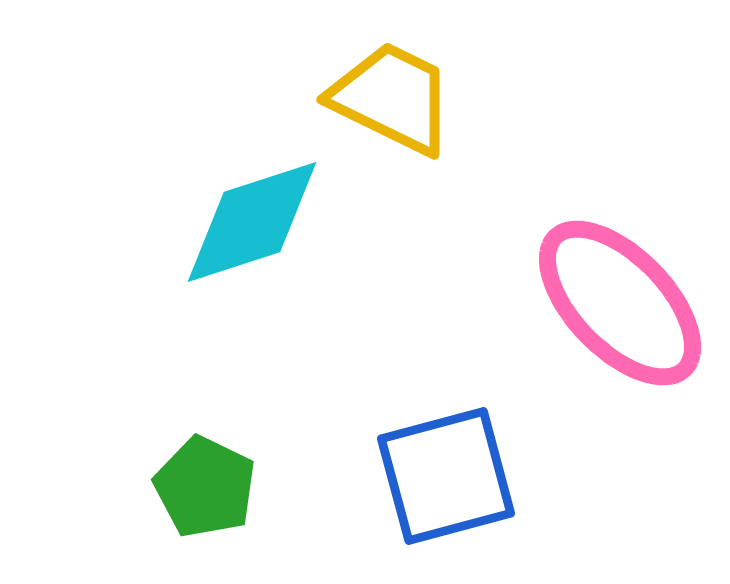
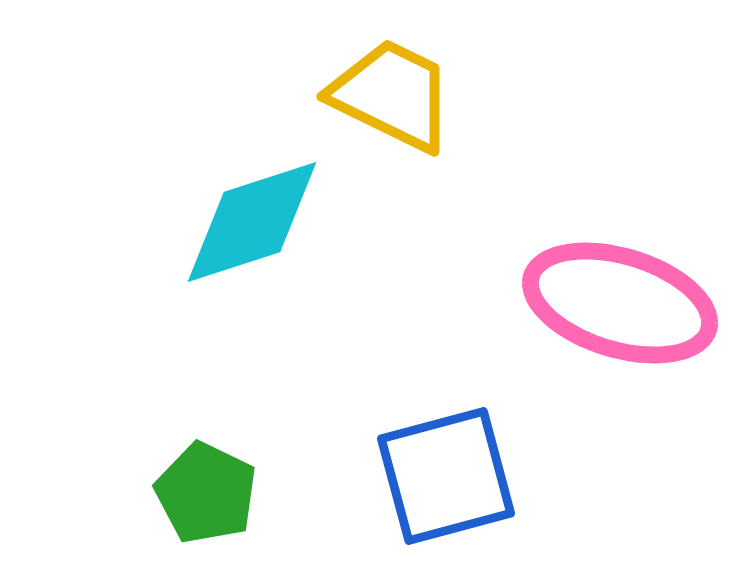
yellow trapezoid: moved 3 px up
pink ellipse: rotated 29 degrees counterclockwise
green pentagon: moved 1 px right, 6 px down
